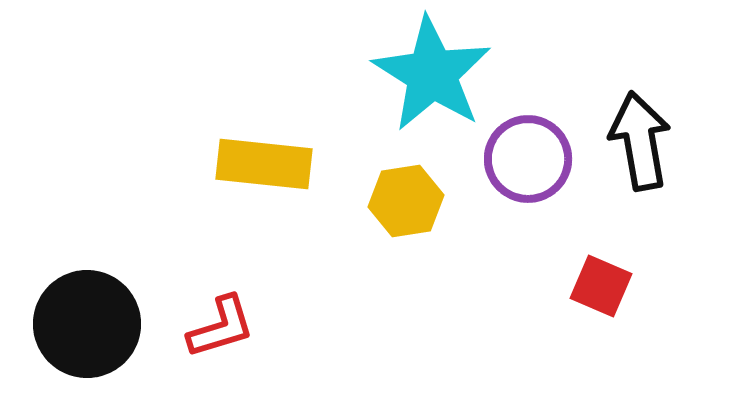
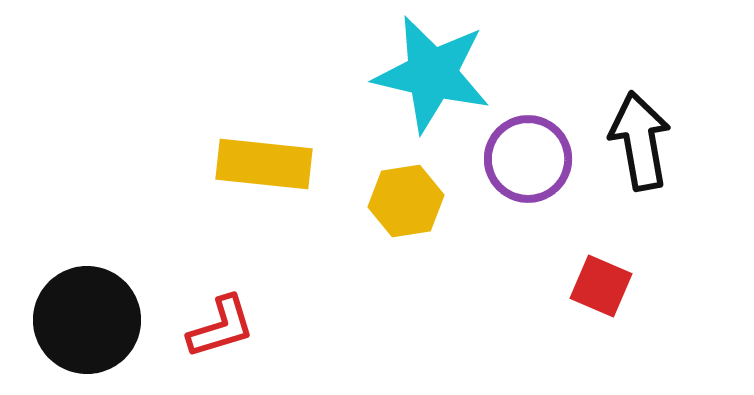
cyan star: rotated 19 degrees counterclockwise
black circle: moved 4 px up
